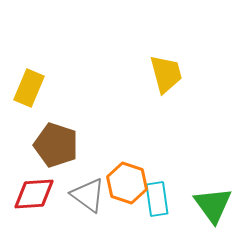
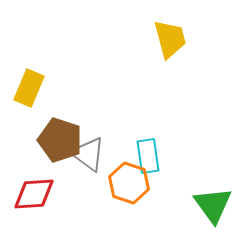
yellow trapezoid: moved 4 px right, 35 px up
brown pentagon: moved 4 px right, 5 px up
orange hexagon: moved 2 px right
gray triangle: moved 41 px up
cyan rectangle: moved 9 px left, 43 px up
